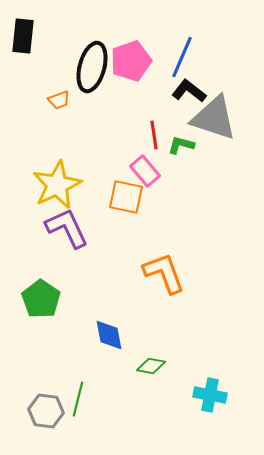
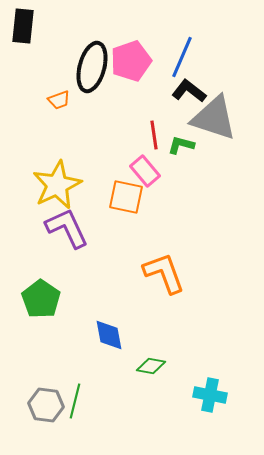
black rectangle: moved 10 px up
green line: moved 3 px left, 2 px down
gray hexagon: moved 6 px up
